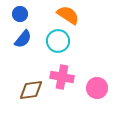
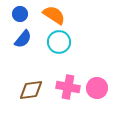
orange semicircle: moved 14 px left
cyan circle: moved 1 px right, 1 px down
pink cross: moved 6 px right, 10 px down
